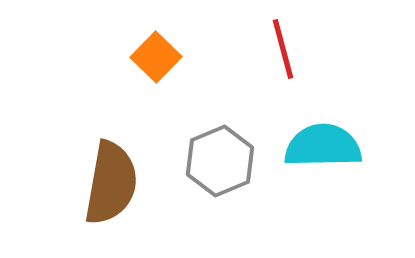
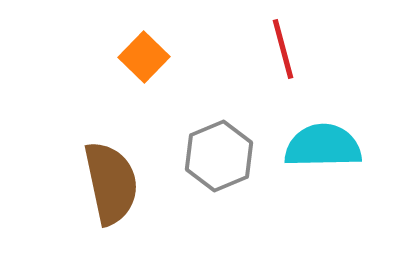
orange square: moved 12 px left
gray hexagon: moved 1 px left, 5 px up
brown semicircle: rotated 22 degrees counterclockwise
